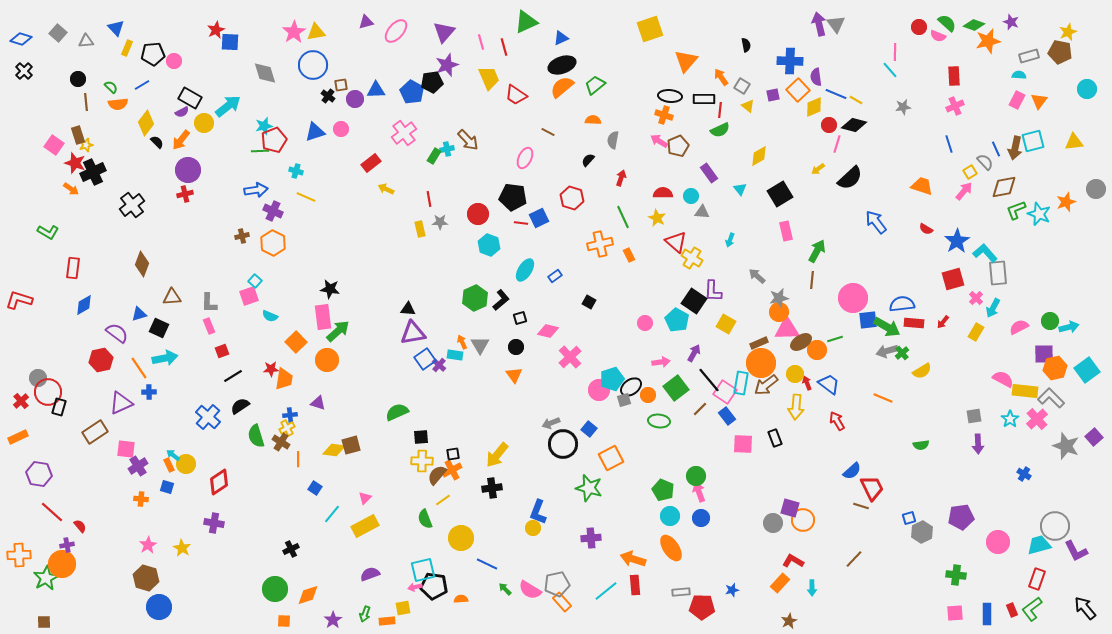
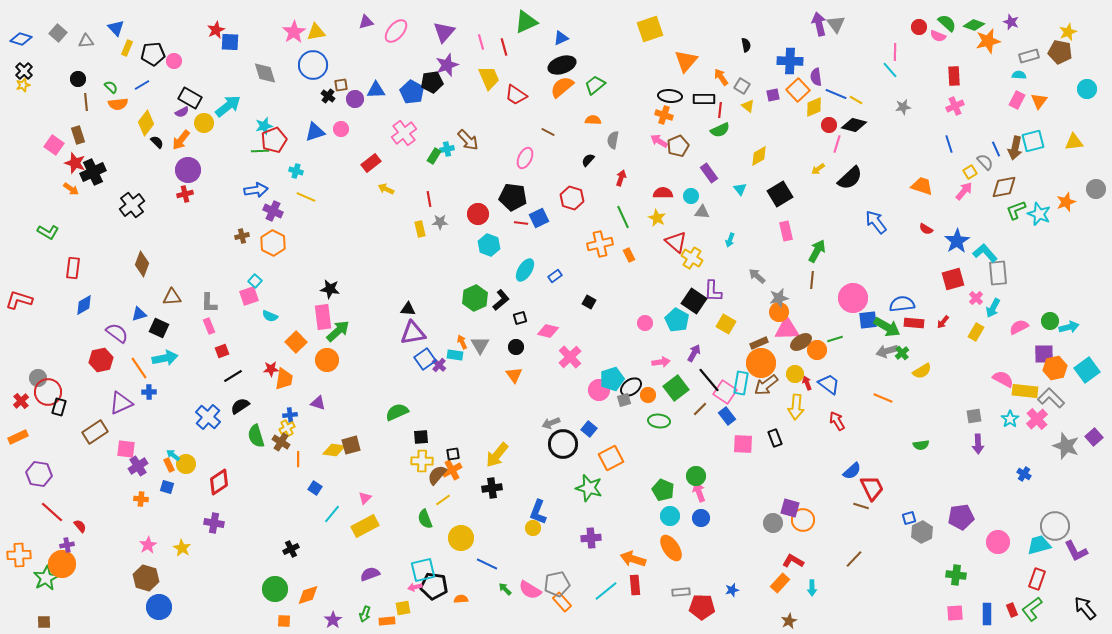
yellow star at (86, 145): moved 63 px left, 60 px up
